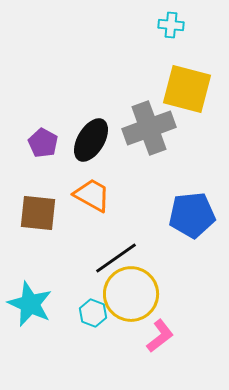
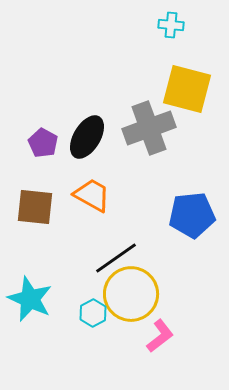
black ellipse: moved 4 px left, 3 px up
brown square: moved 3 px left, 6 px up
cyan star: moved 5 px up
cyan hexagon: rotated 12 degrees clockwise
